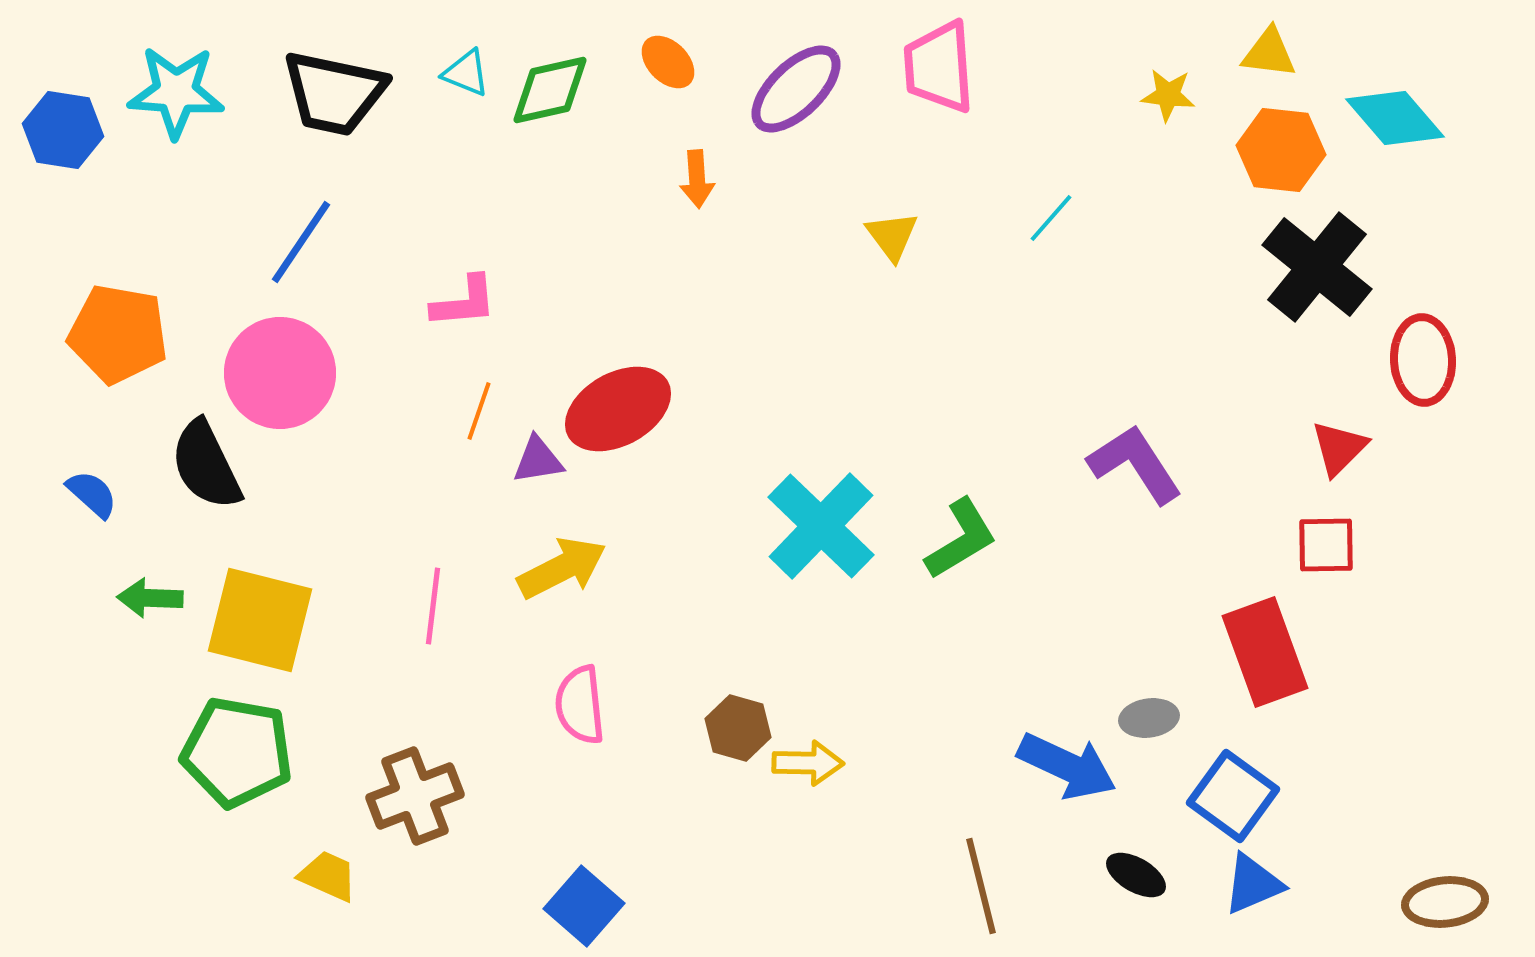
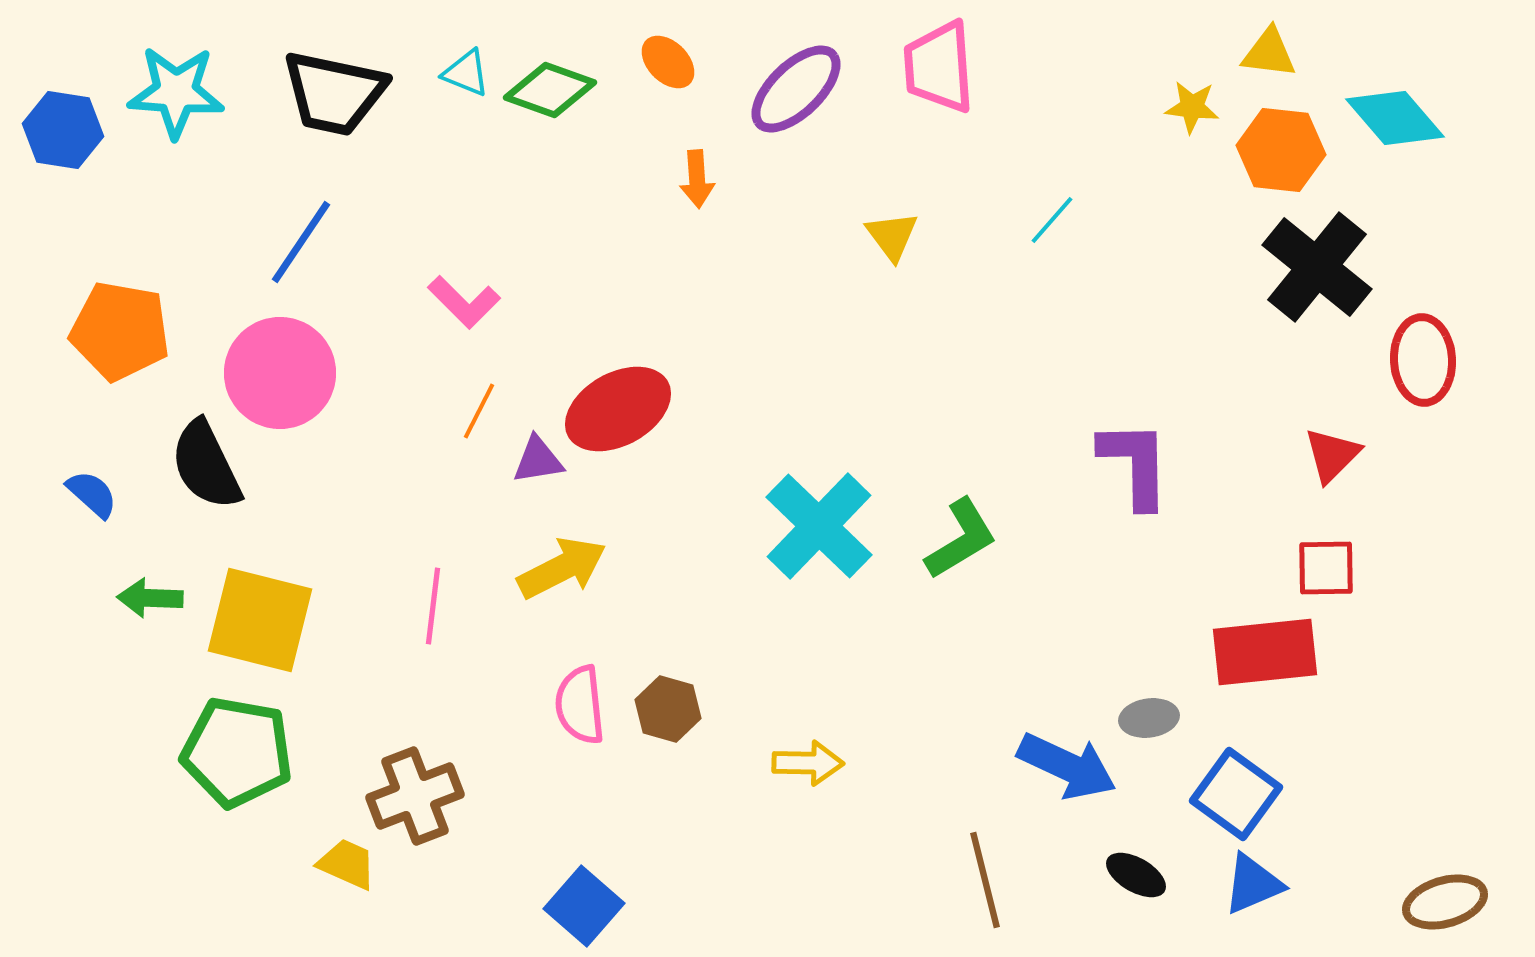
green diamond at (550, 90): rotated 32 degrees clockwise
yellow star at (1168, 95): moved 24 px right, 12 px down
cyan line at (1051, 218): moved 1 px right, 2 px down
pink L-shape at (464, 302): rotated 50 degrees clockwise
orange pentagon at (118, 334): moved 2 px right, 3 px up
orange line at (479, 411): rotated 8 degrees clockwise
red triangle at (1339, 448): moved 7 px left, 7 px down
purple L-shape at (1135, 464): rotated 32 degrees clockwise
cyan cross at (821, 526): moved 2 px left
red square at (1326, 545): moved 23 px down
red rectangle at (1265, 652): rotated 76 degrees counterclockwise
brown hexagon at (738, 728): moved 70 px left, 19 px up
blue square at (1233, 796): moved 3 px right, 2 px up
yellow trapezoid at (328, 876): moved 19 px right, 12 px up
brown line at (981, 886): moved 4 px right, 6 px up
brown ellipse at (1445, 902): rotated 10 degrees counterclockwise
